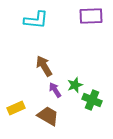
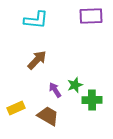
brown arrow: moved 7 px left, 6 px up; rotated 75 degrees clockwise
green cross: rotated 24 degrees counterclockwise
